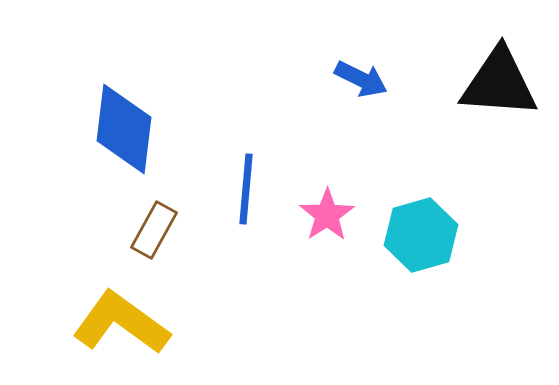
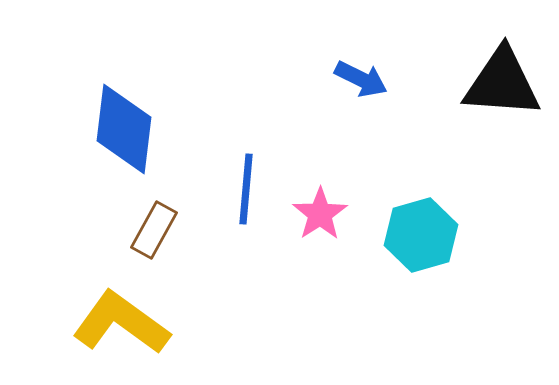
black triangle: moved 3 px right
pink star: moved 7 px left, 1 px up
